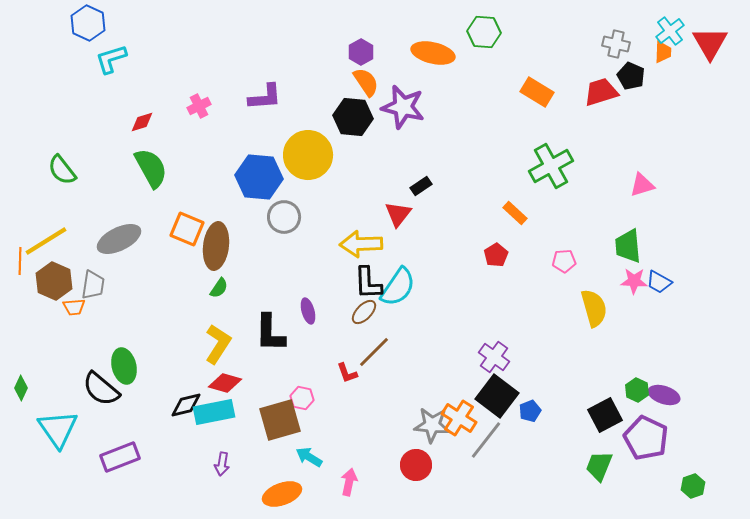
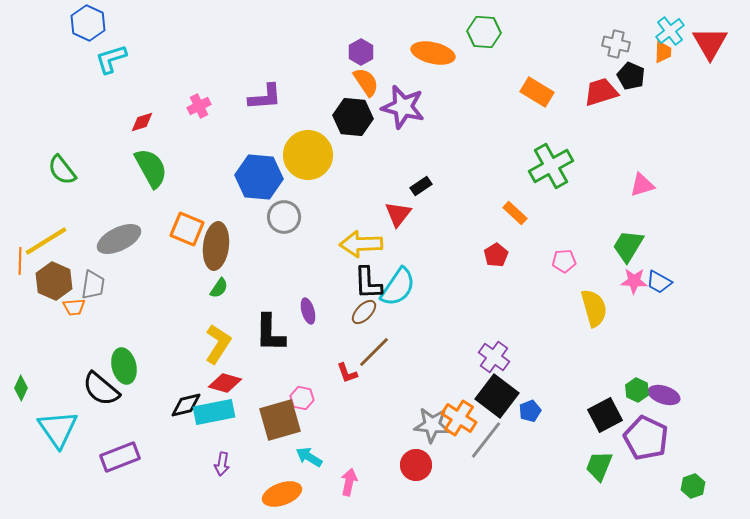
green trapezoid at (628, 246): rotated 36 degrees clockwise
